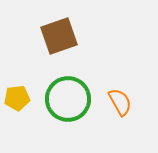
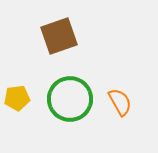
green circle: moved 2 px right
